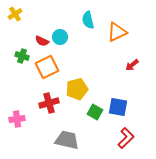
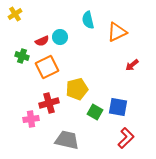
red semicircle: rotated 48 degrees counterclockwise
pink cross: moved 14 px right
